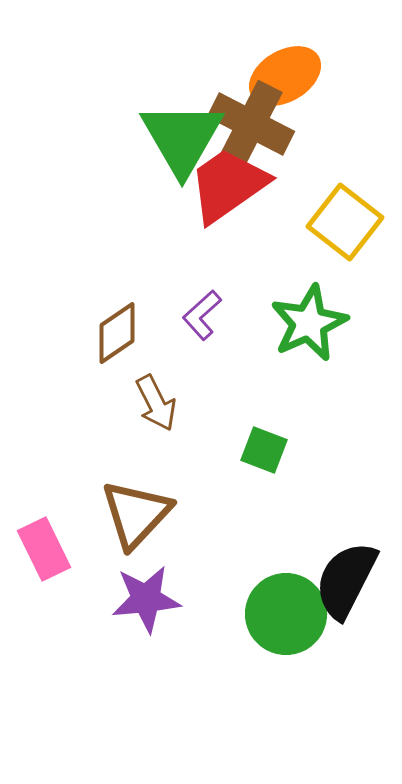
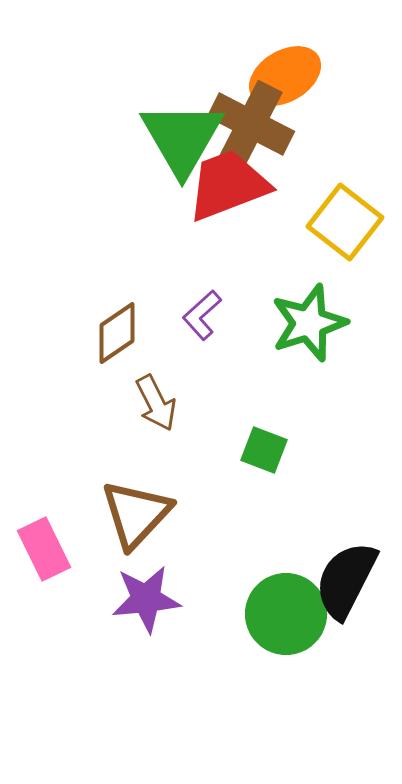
red trapezoid: rotated 14 degrees clockwise
green star: rotated 6 degrees clockwise
